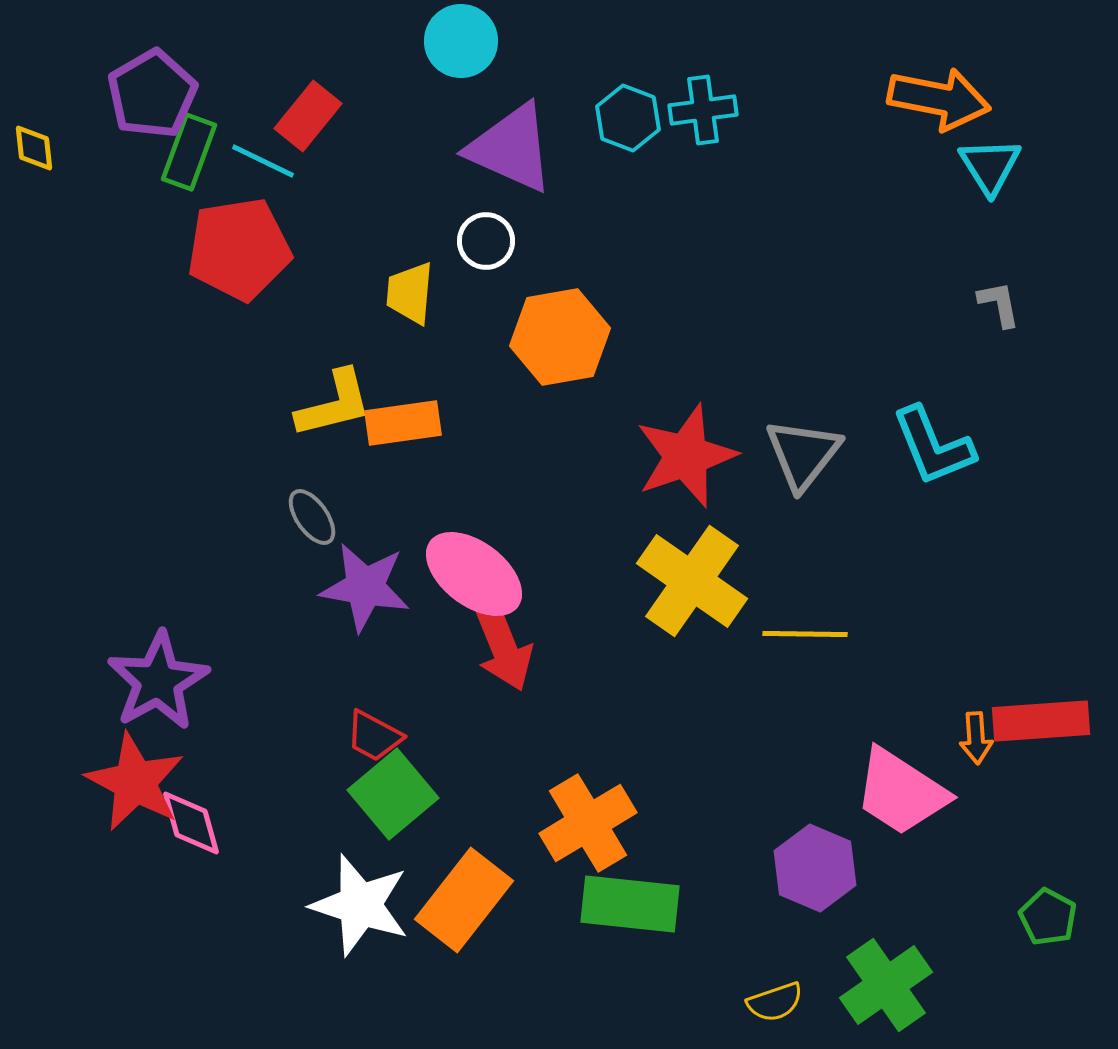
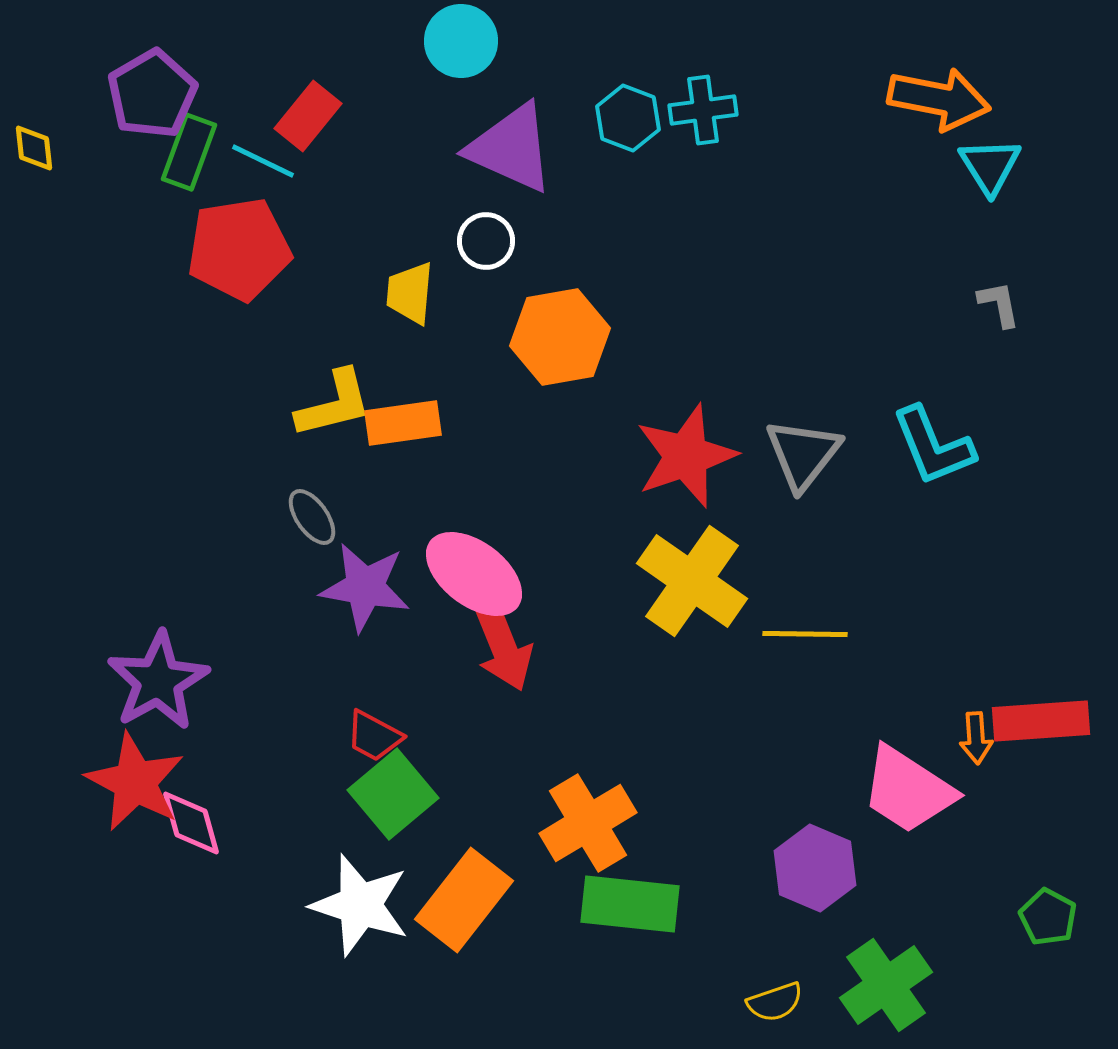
pink trapezoid at (901, 792): moved 7 px right, 2 px up
